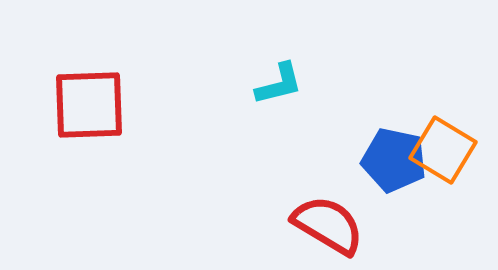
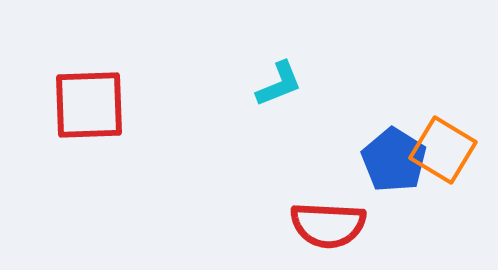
cyan L-shape: rotated 8 degrees counterclockwise
blue pentagon: rotated 20 degrees clockwise
red semicircle: rotated 152 degrees clockwise
